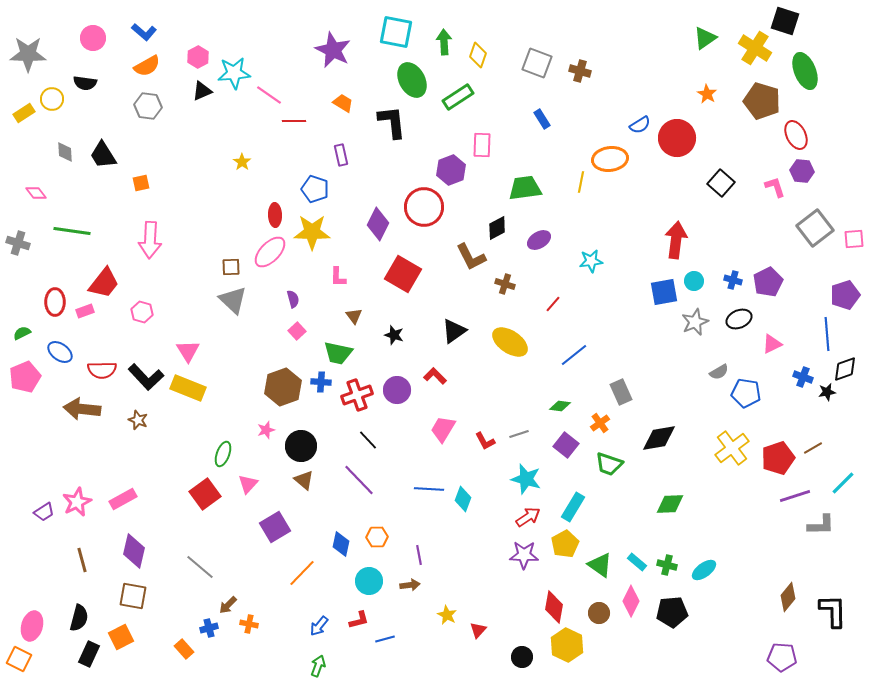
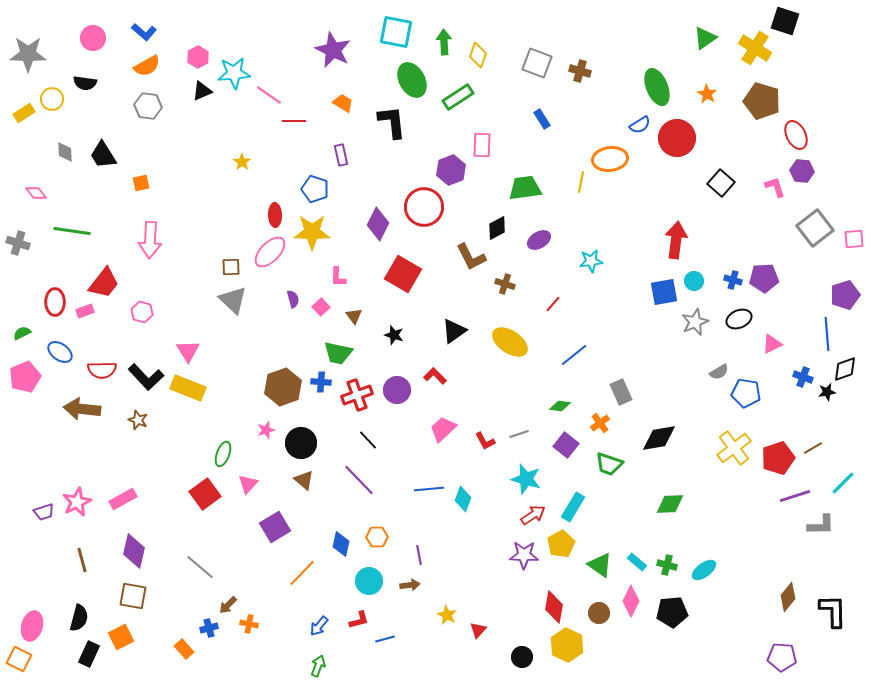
green ellipse at (805, 71): moved 148 px left, 16 px down
purple pentagon at (768, 282): moved 4 px left, 4 px up; rotated 24 degrees clockwise
pink square at (297, 331): moved 24 px right, 24 px up
pink trapezoid at (443, 429): rotated 16 degrees clockwise
black circle at (301, 446): moved 3 px up
yellow cross at (732, 448): moved 2 px right
blue line at (429, 489): rotated 8 degrees counterclockwise
purple trapezoid at (44, 512): rotated 15 degrees clockwise
red arrow at (528, 517): moved 5 px right, 2 px up
yellow pentagon at (565, 544): moved 4 px left
